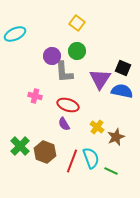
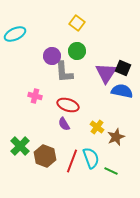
purple triangle: moved 6 px right, 6 px up
brown hexagon: moved 4 px down
